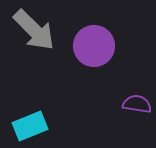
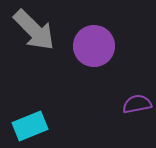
purple semicircle: rotated 20 degrees counterclockwise
